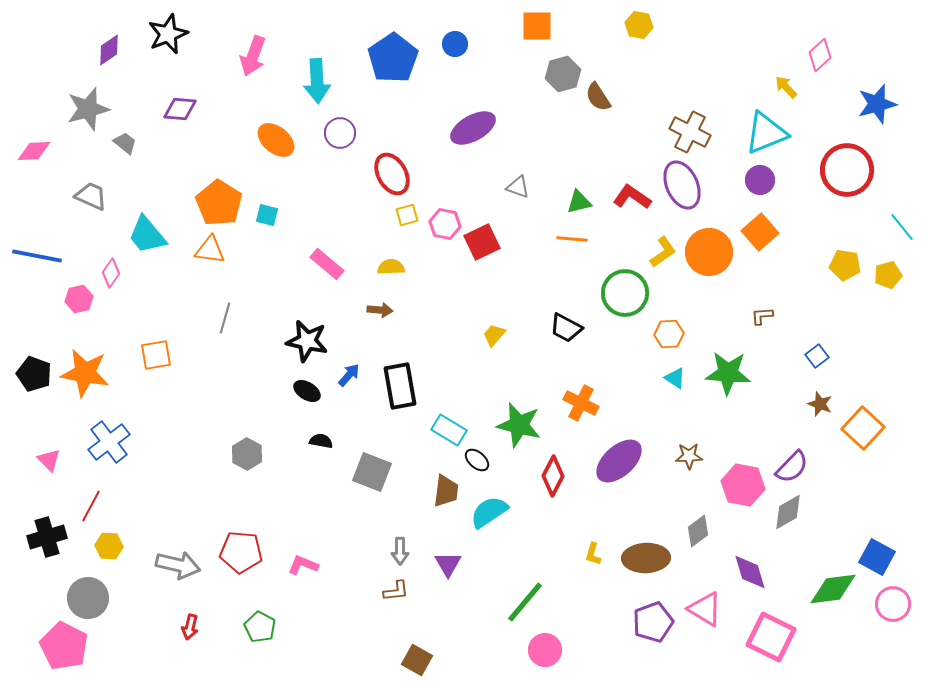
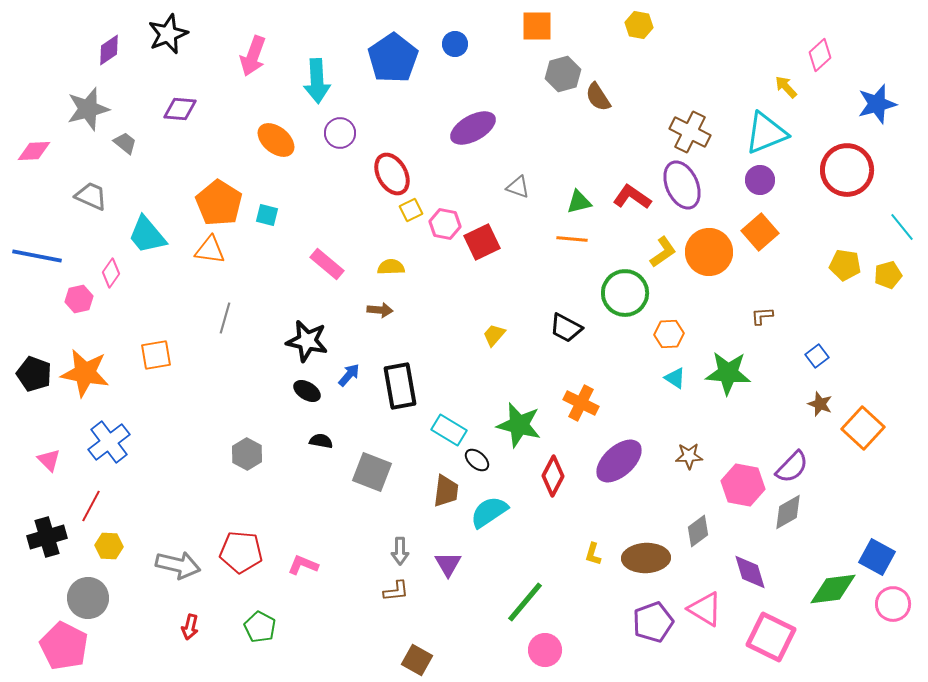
yellow square at (407, 215): moved 4 px right, 5 px up; rotated 10 degrees counterclockwise
